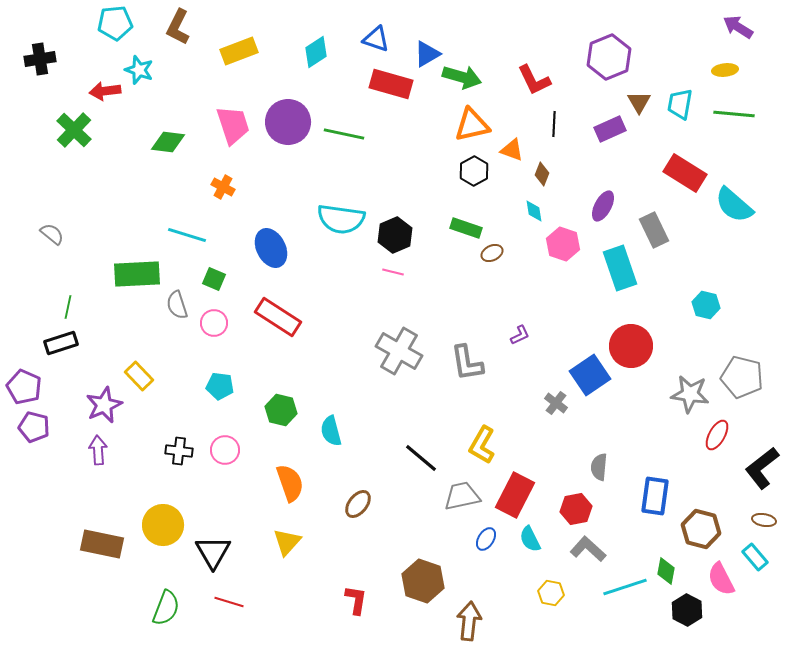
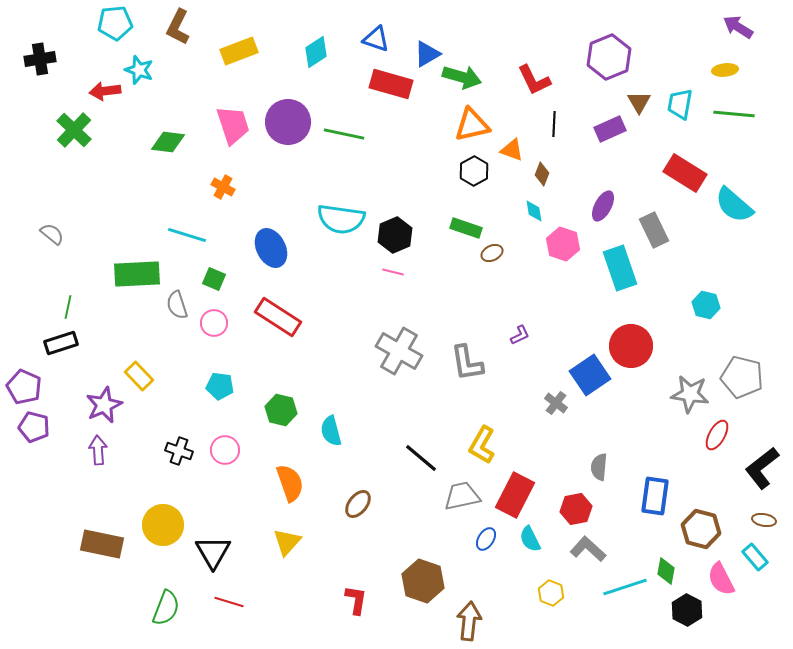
black cross at (179, 451): rotated 12 degrees clockwise
yellow hexagon at (551, 593): rotated 10 degrees clockwise
